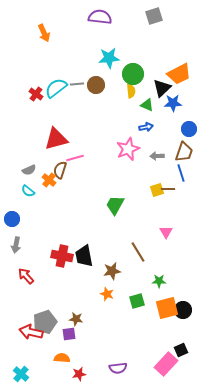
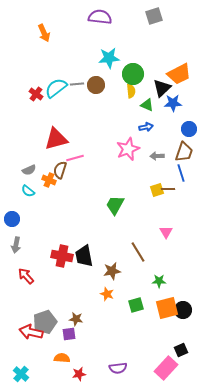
orange cross at (49, 180): rotated 16 degrees counterclockwise
green square at (137, 301): moved 1 px left, 4 px down
pink rectangle at (166, 364): moved 4 px down
